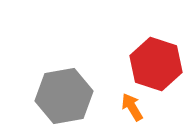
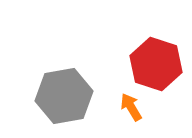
orange arrow: moved 1 px left
